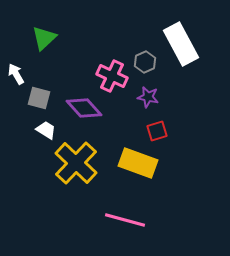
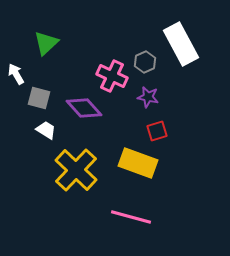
green triangle: moved 2 px right, 5 px down
yellow cross: moved 7 px down
pink line: moved 6 px right, 3 px up
